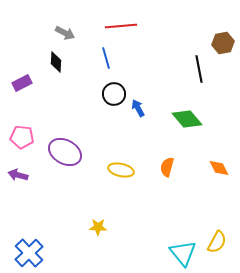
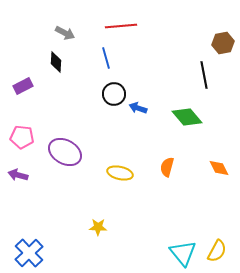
black line: moved 5 px right, 6 px down
purple rectangle: moved 1 px right, 3 px down
blue arrow: rotated 42 degrees counterclockwise
green diamond: moved 2 px up
yellow ellipse: moved 1 px left, 3 px down
yellow semicircle: moved 9 px down
